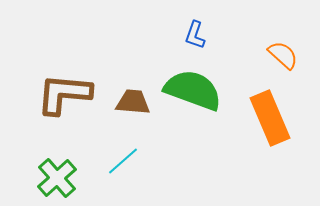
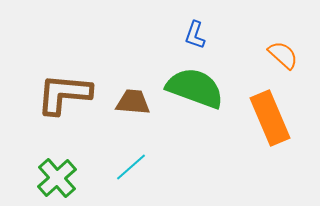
green semicircle: moved 2 px right, 2 px up
cyan line: moved 8 px right, 6 px down
